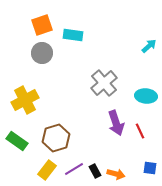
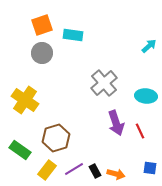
yellow cross: rotated 28 degrees counterclockwise
green rectangle: moved 3 px right, 9 px down
